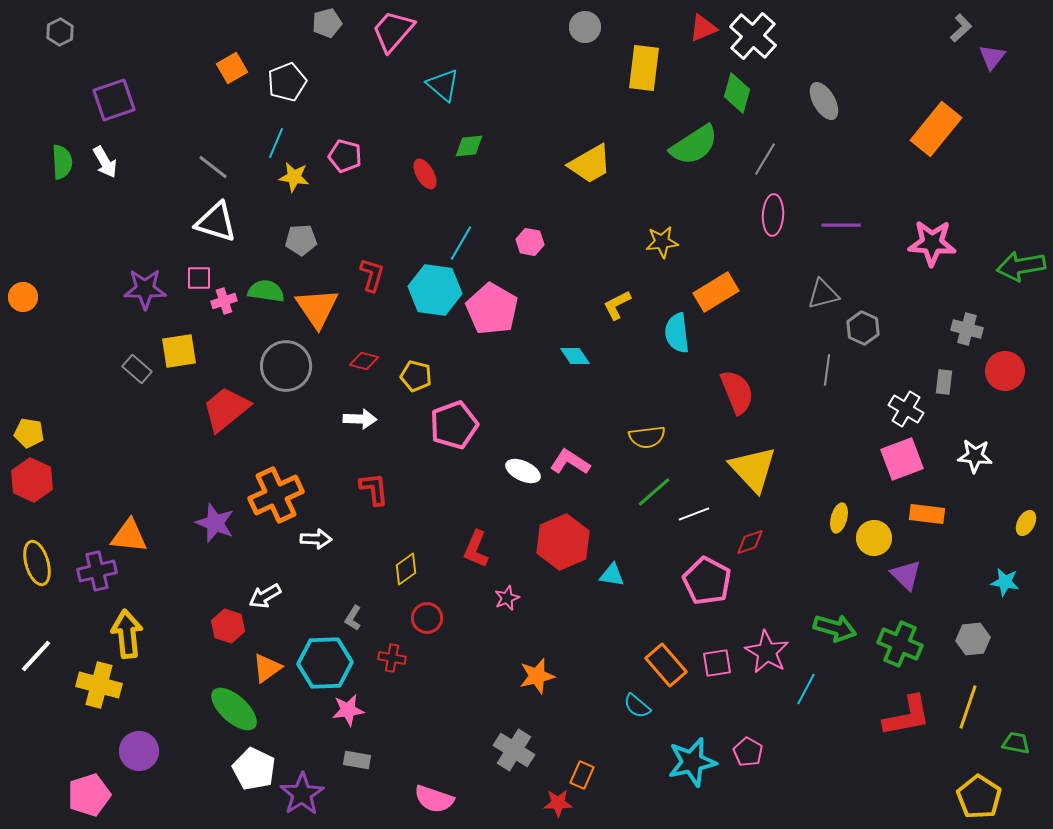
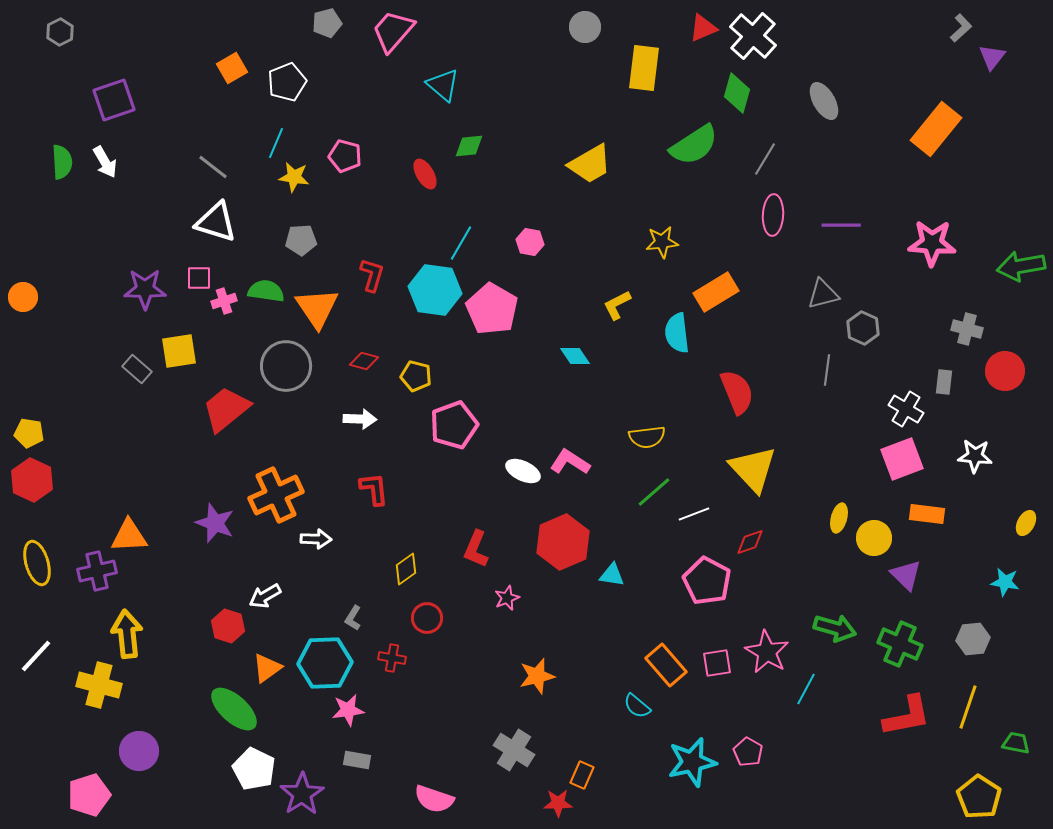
orange triangle at (129, 536): rotated 9 degrees counterclockwise
